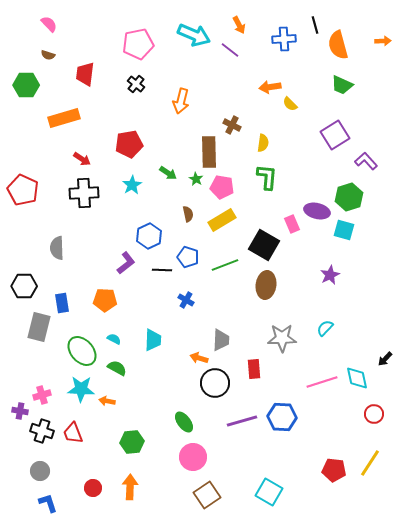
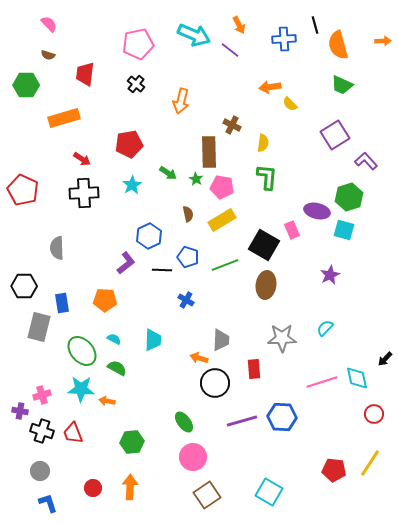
pink rectangle at (292, 224): moved 6 px down
